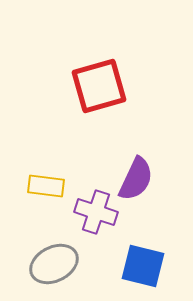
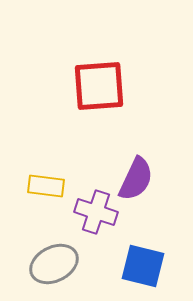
red square: rotated 12 degrees clockwise
